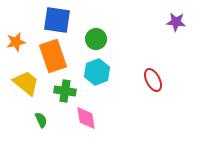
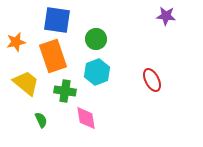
purple star: moved 10 px left, 6 px up
red ellipse: moved 1 px left
